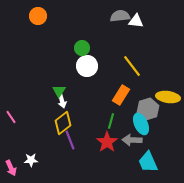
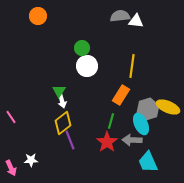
yellow line: rotated 45 degrees clockwise
yellow ellipse: moved 10 px down; rotated 15 degrees clockwise
